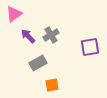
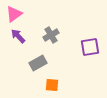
purple arrow: moved 10 px left
orange square: rotated 16 degrees clockwise
